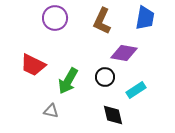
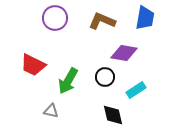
brown L-shape: rotated 88 degrees clockwise
